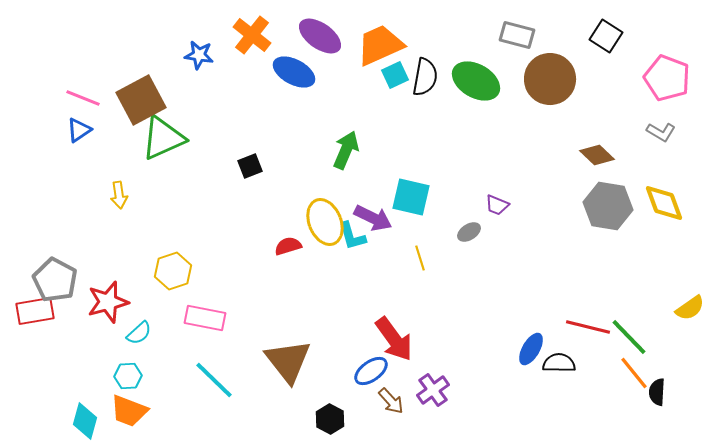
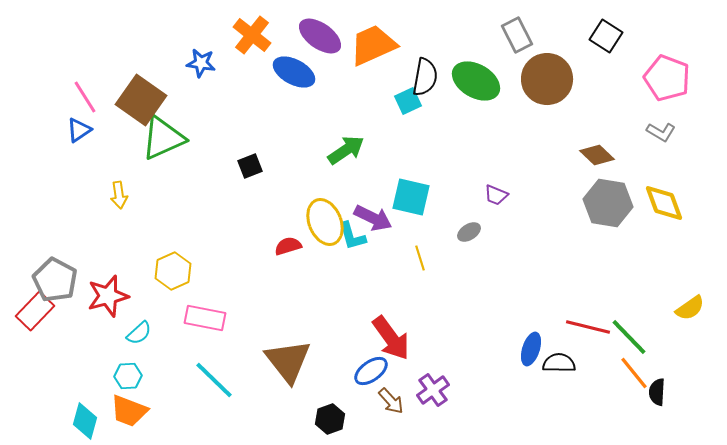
gray rectangle at (517, 35): rotated 48 degrees clockwise
orange trapezoid at (380, 45): moved 7 px left
blue star at (199, 55): moved 2 px right, 8 px down
cyan square at (395, 75): moved 13 px right, 26 px down
brown circle at (550, 79): moved 3 px left
pink line at (83, 98): moved 2 px right, 1 px up; rotated 36 degrees clockwise
brown square at (141, 100): rotated 27 degrees counterclockwise
green arrow at (346, 150): rotated 33 degrees clockwise
purple trapezoid at (497, 205): moved 1 px left, 10 px up
gray hexagon at (608, 206): moved 3 px up
yellow hexagon at (173, 271): rotated 6 degrees counterclockwise
red star at (108, 302): moved 6 px up
red rectangle at (35, 311): rotated 36 degrees counterclockwise
red arrow at (394, 339): moved 3 px left, 1 px up
blue ellipse at (531, 349): rotated 12 degrees counterclockwise
black hexagon at (330, 419): rotated 12 degrees clockwise
